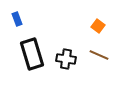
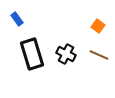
blue rectangle: rotated 16 degrees counterclockwise
black cross: moved 5 px up; rotated 18 degrees clockwise
